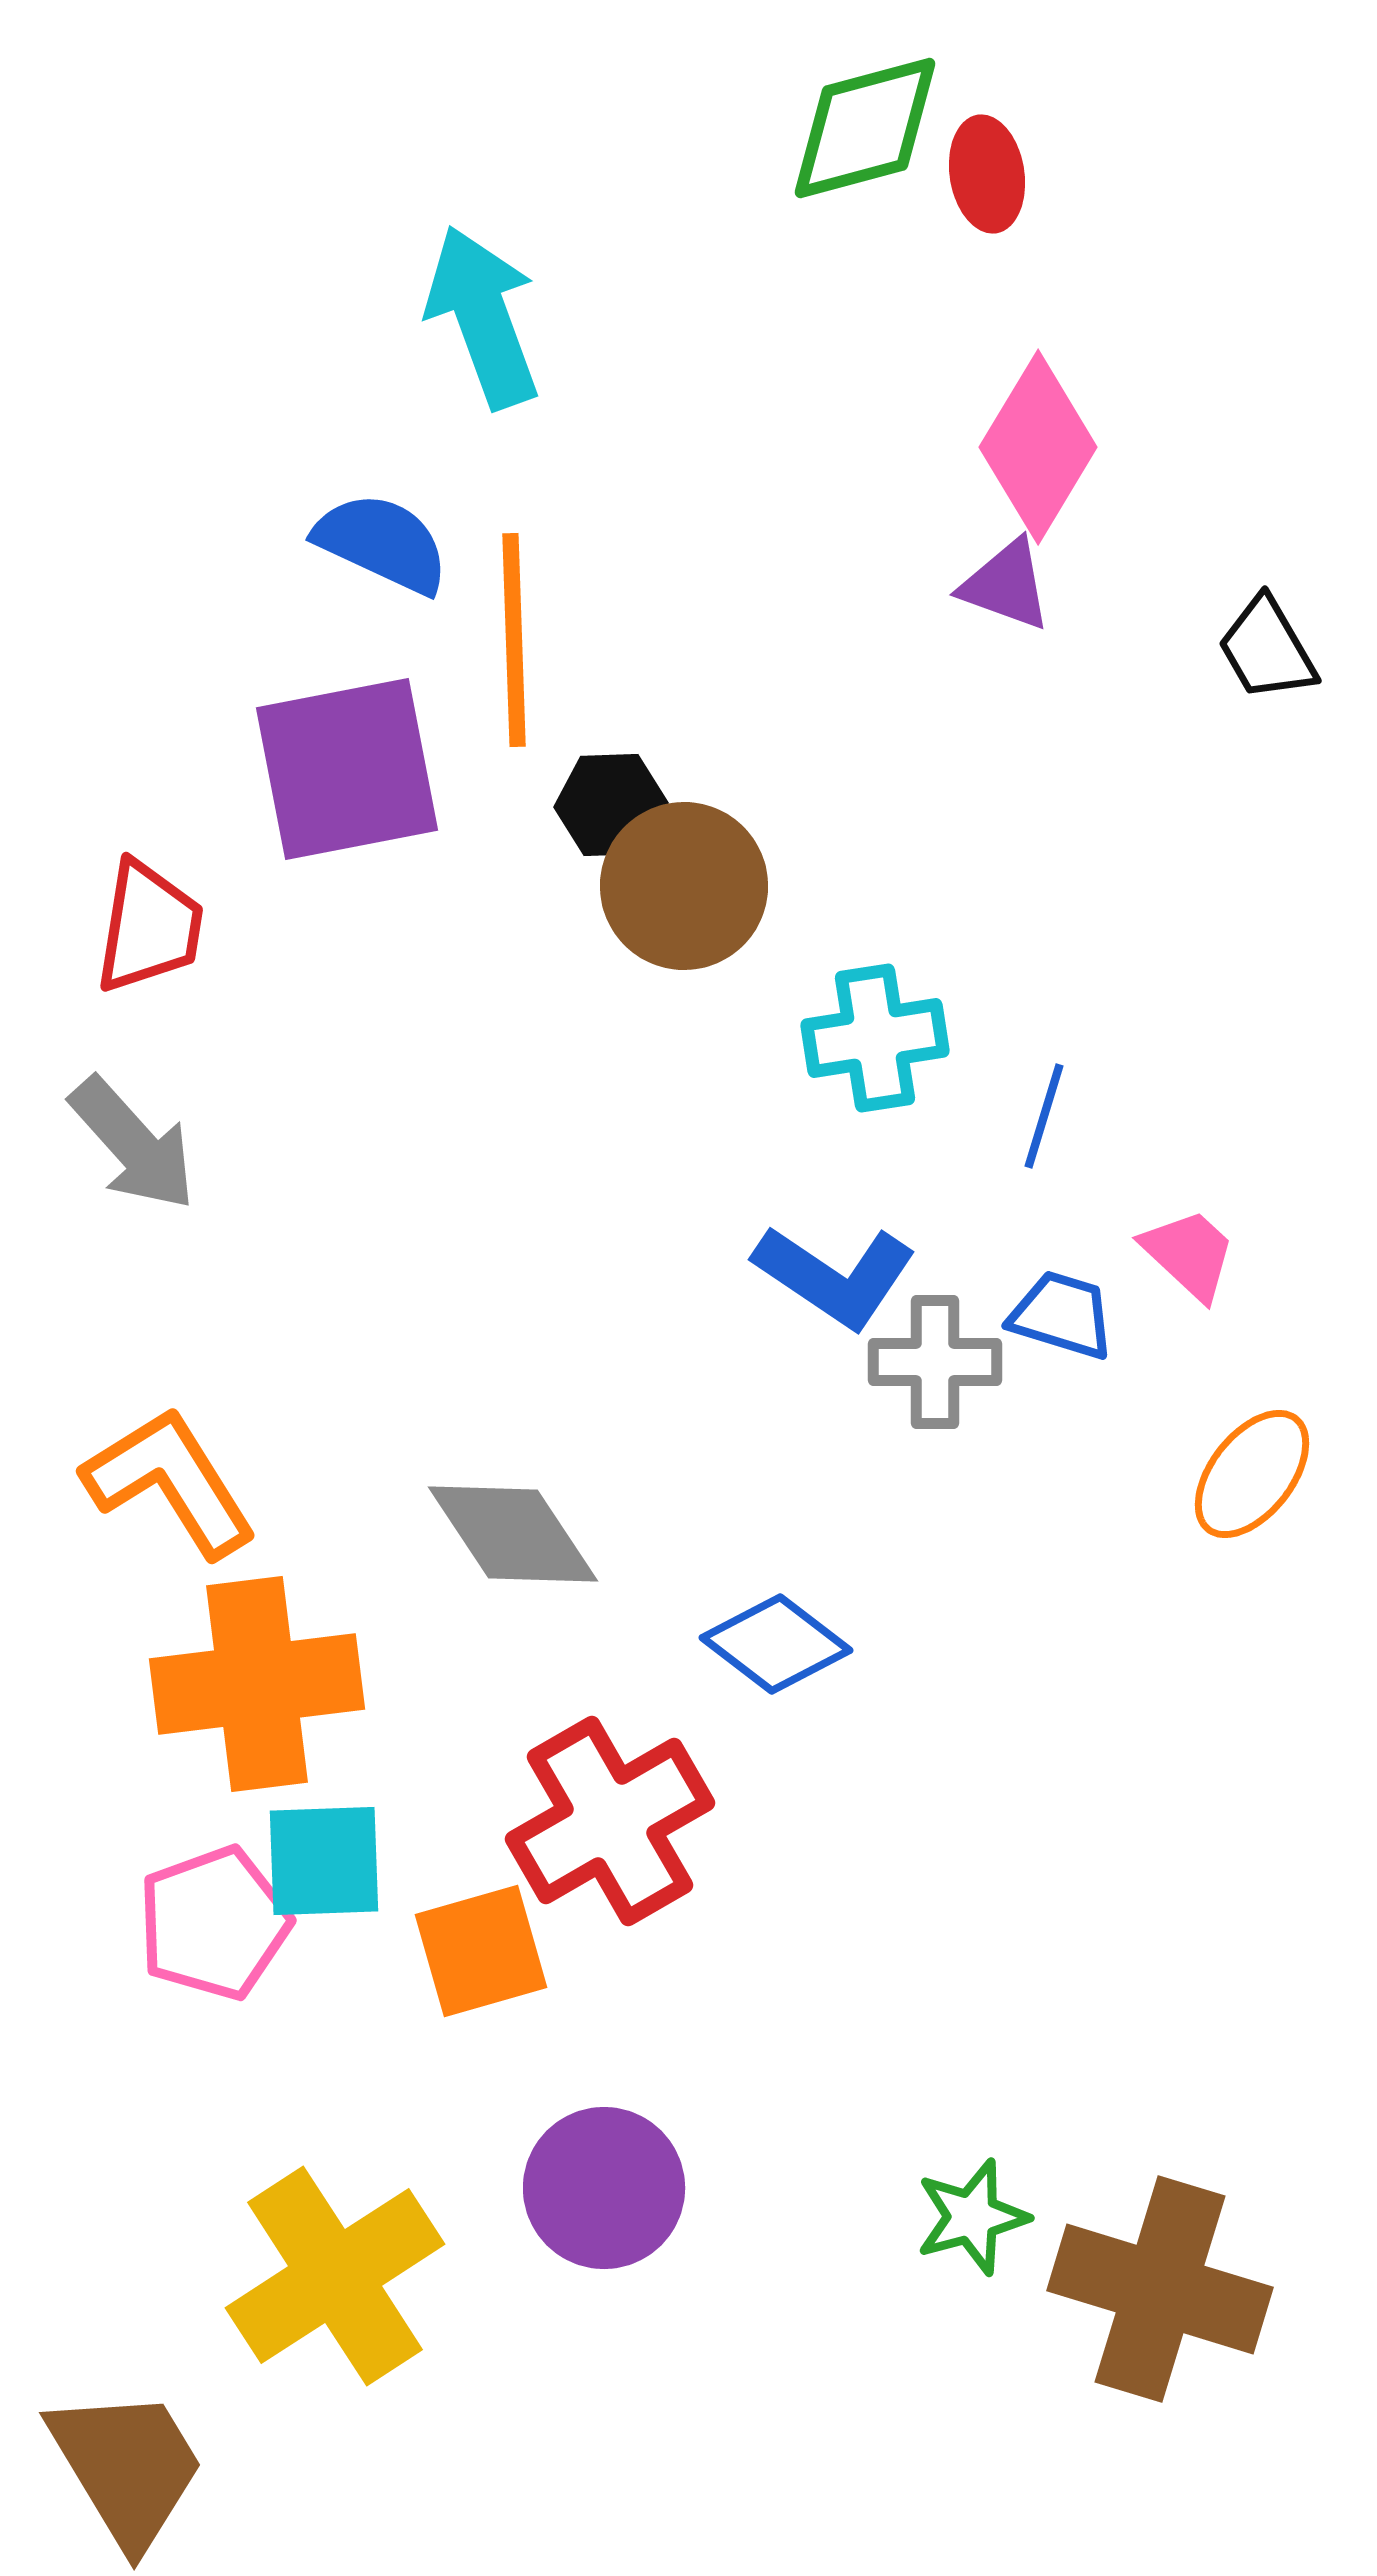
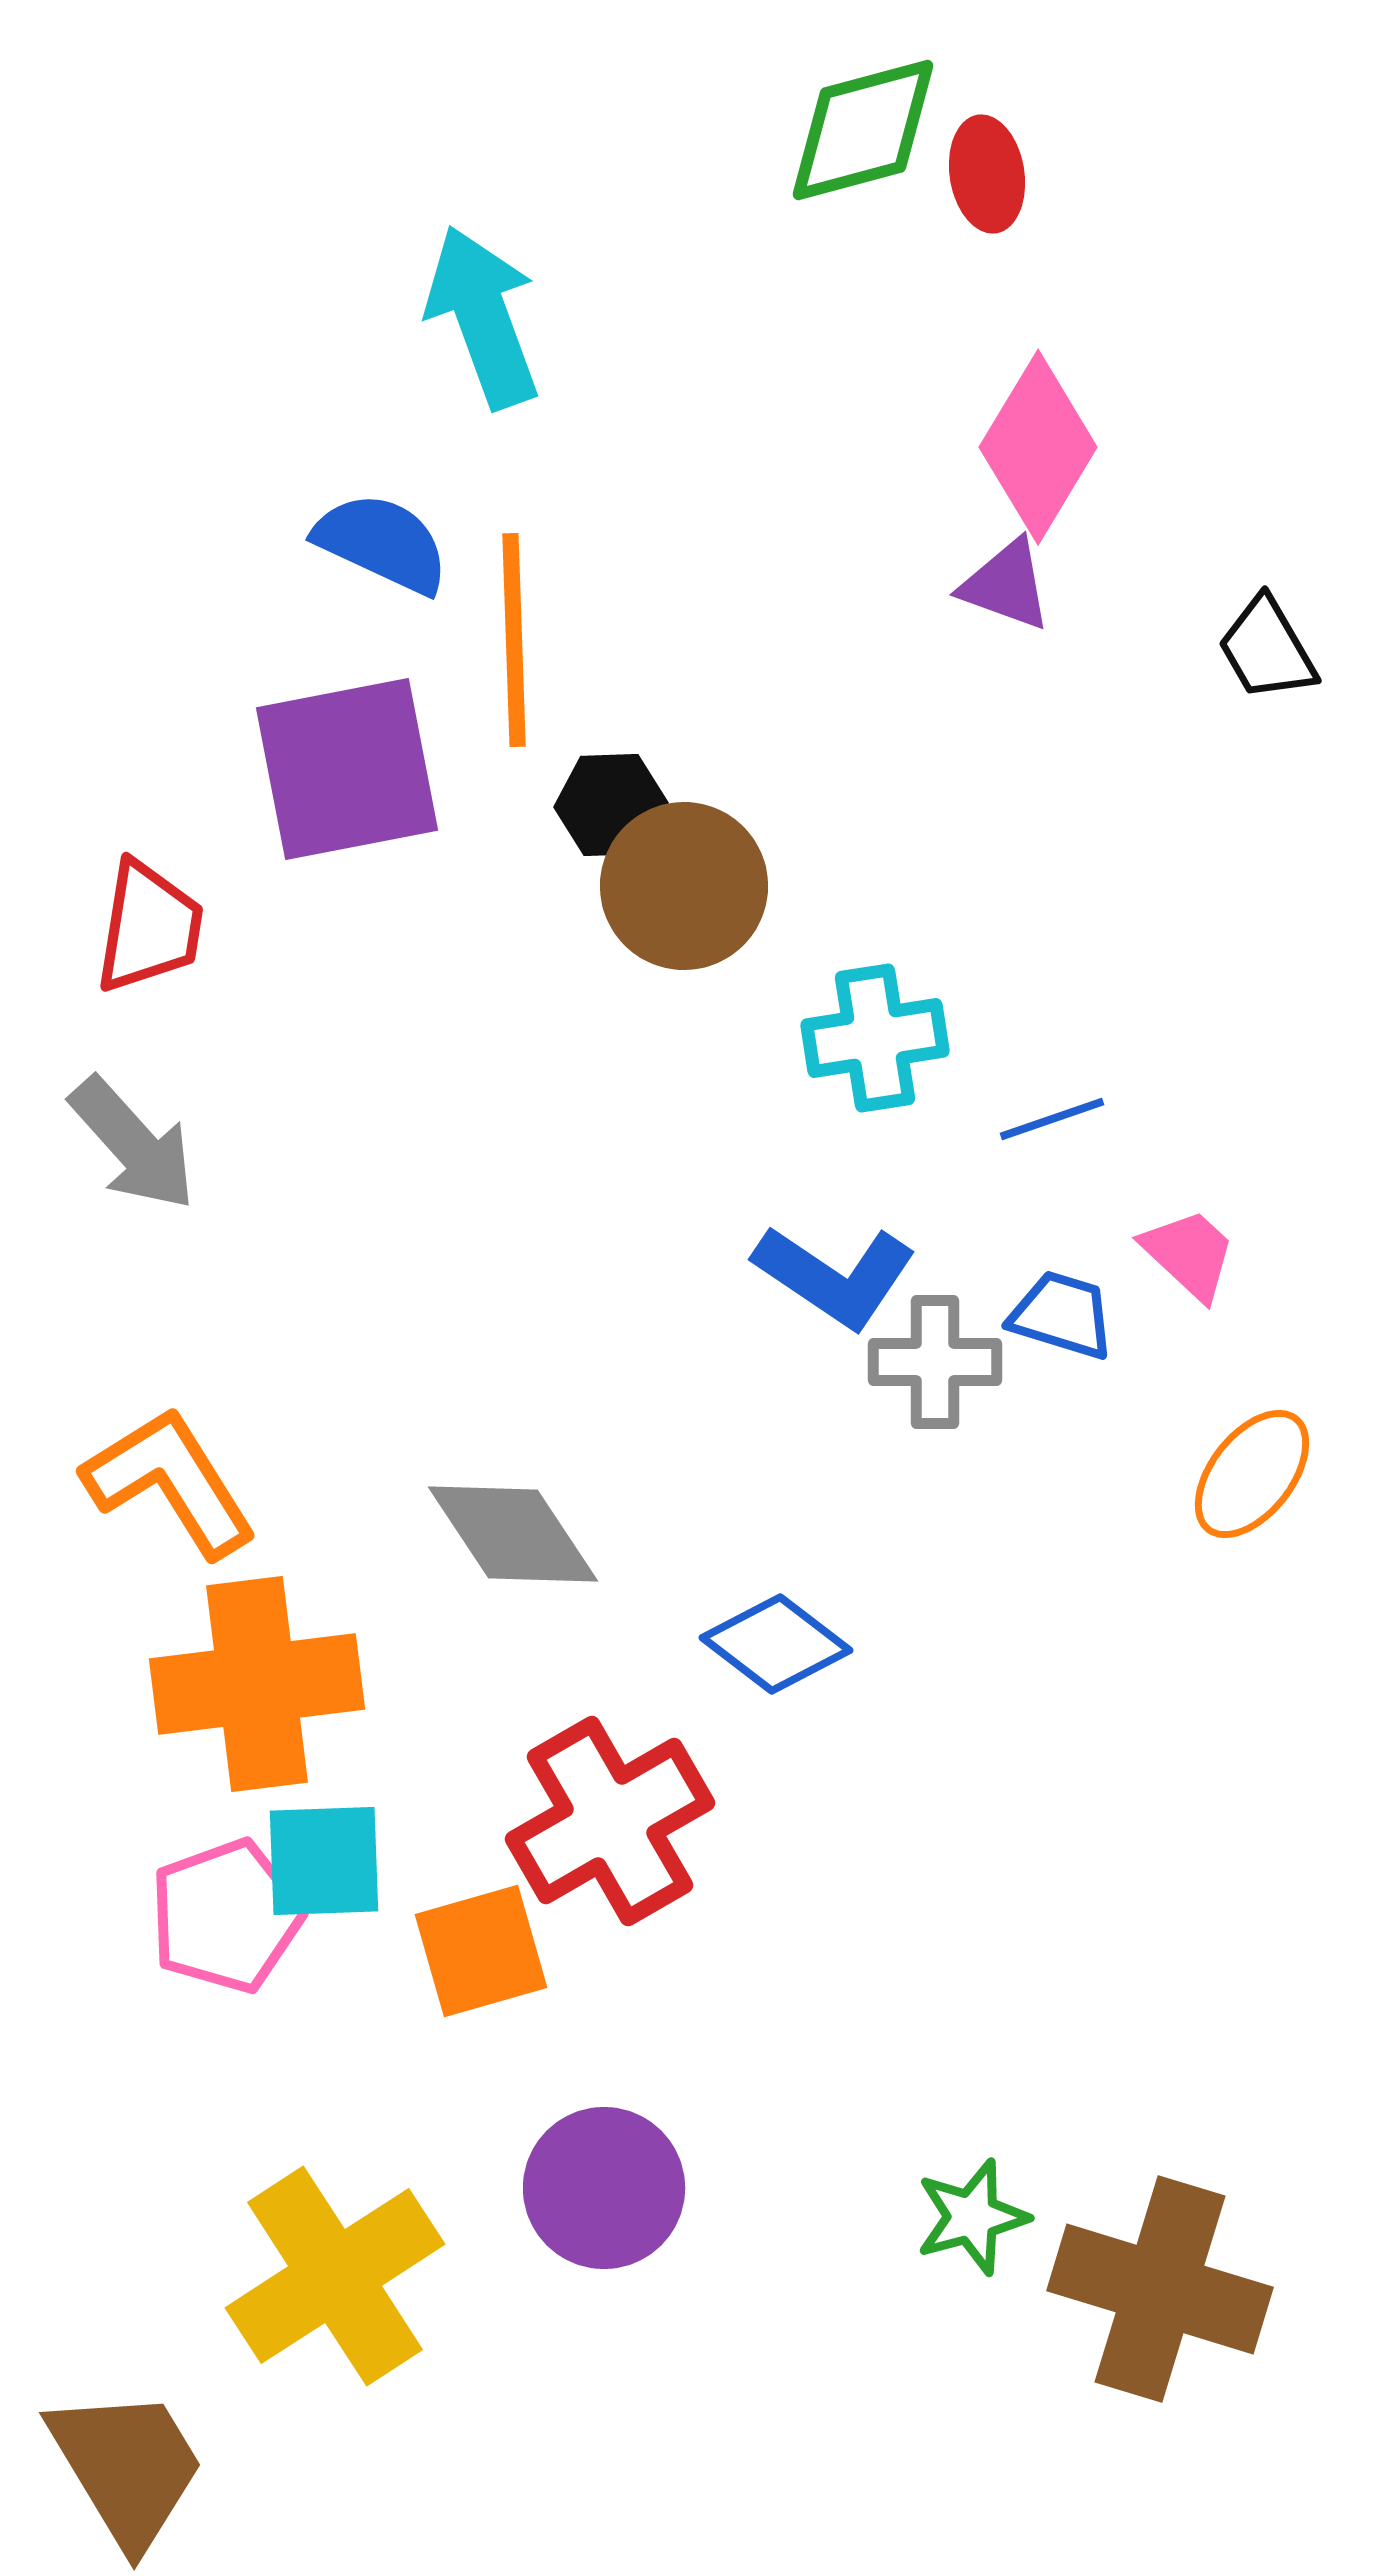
green diamond: moved 2 px left, 2 px down
blue line: moved 8 px right, 3 px down; rotated 54 degrees clockwise
pink pentagon: moved 12 px right, 7 px up
